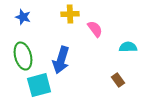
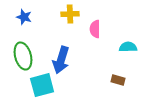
blue star: moved 1 px right
pink semicircle: rotated 144 degrees counterclockwise
brown rectangle: rotated 40 degrees counterclockwise
cyan square: moved 3 px right
